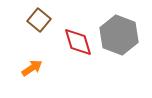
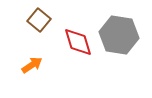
gray hexagon: rotated 12 degrees counterclockwise
orange arrow: moved 3 px up
